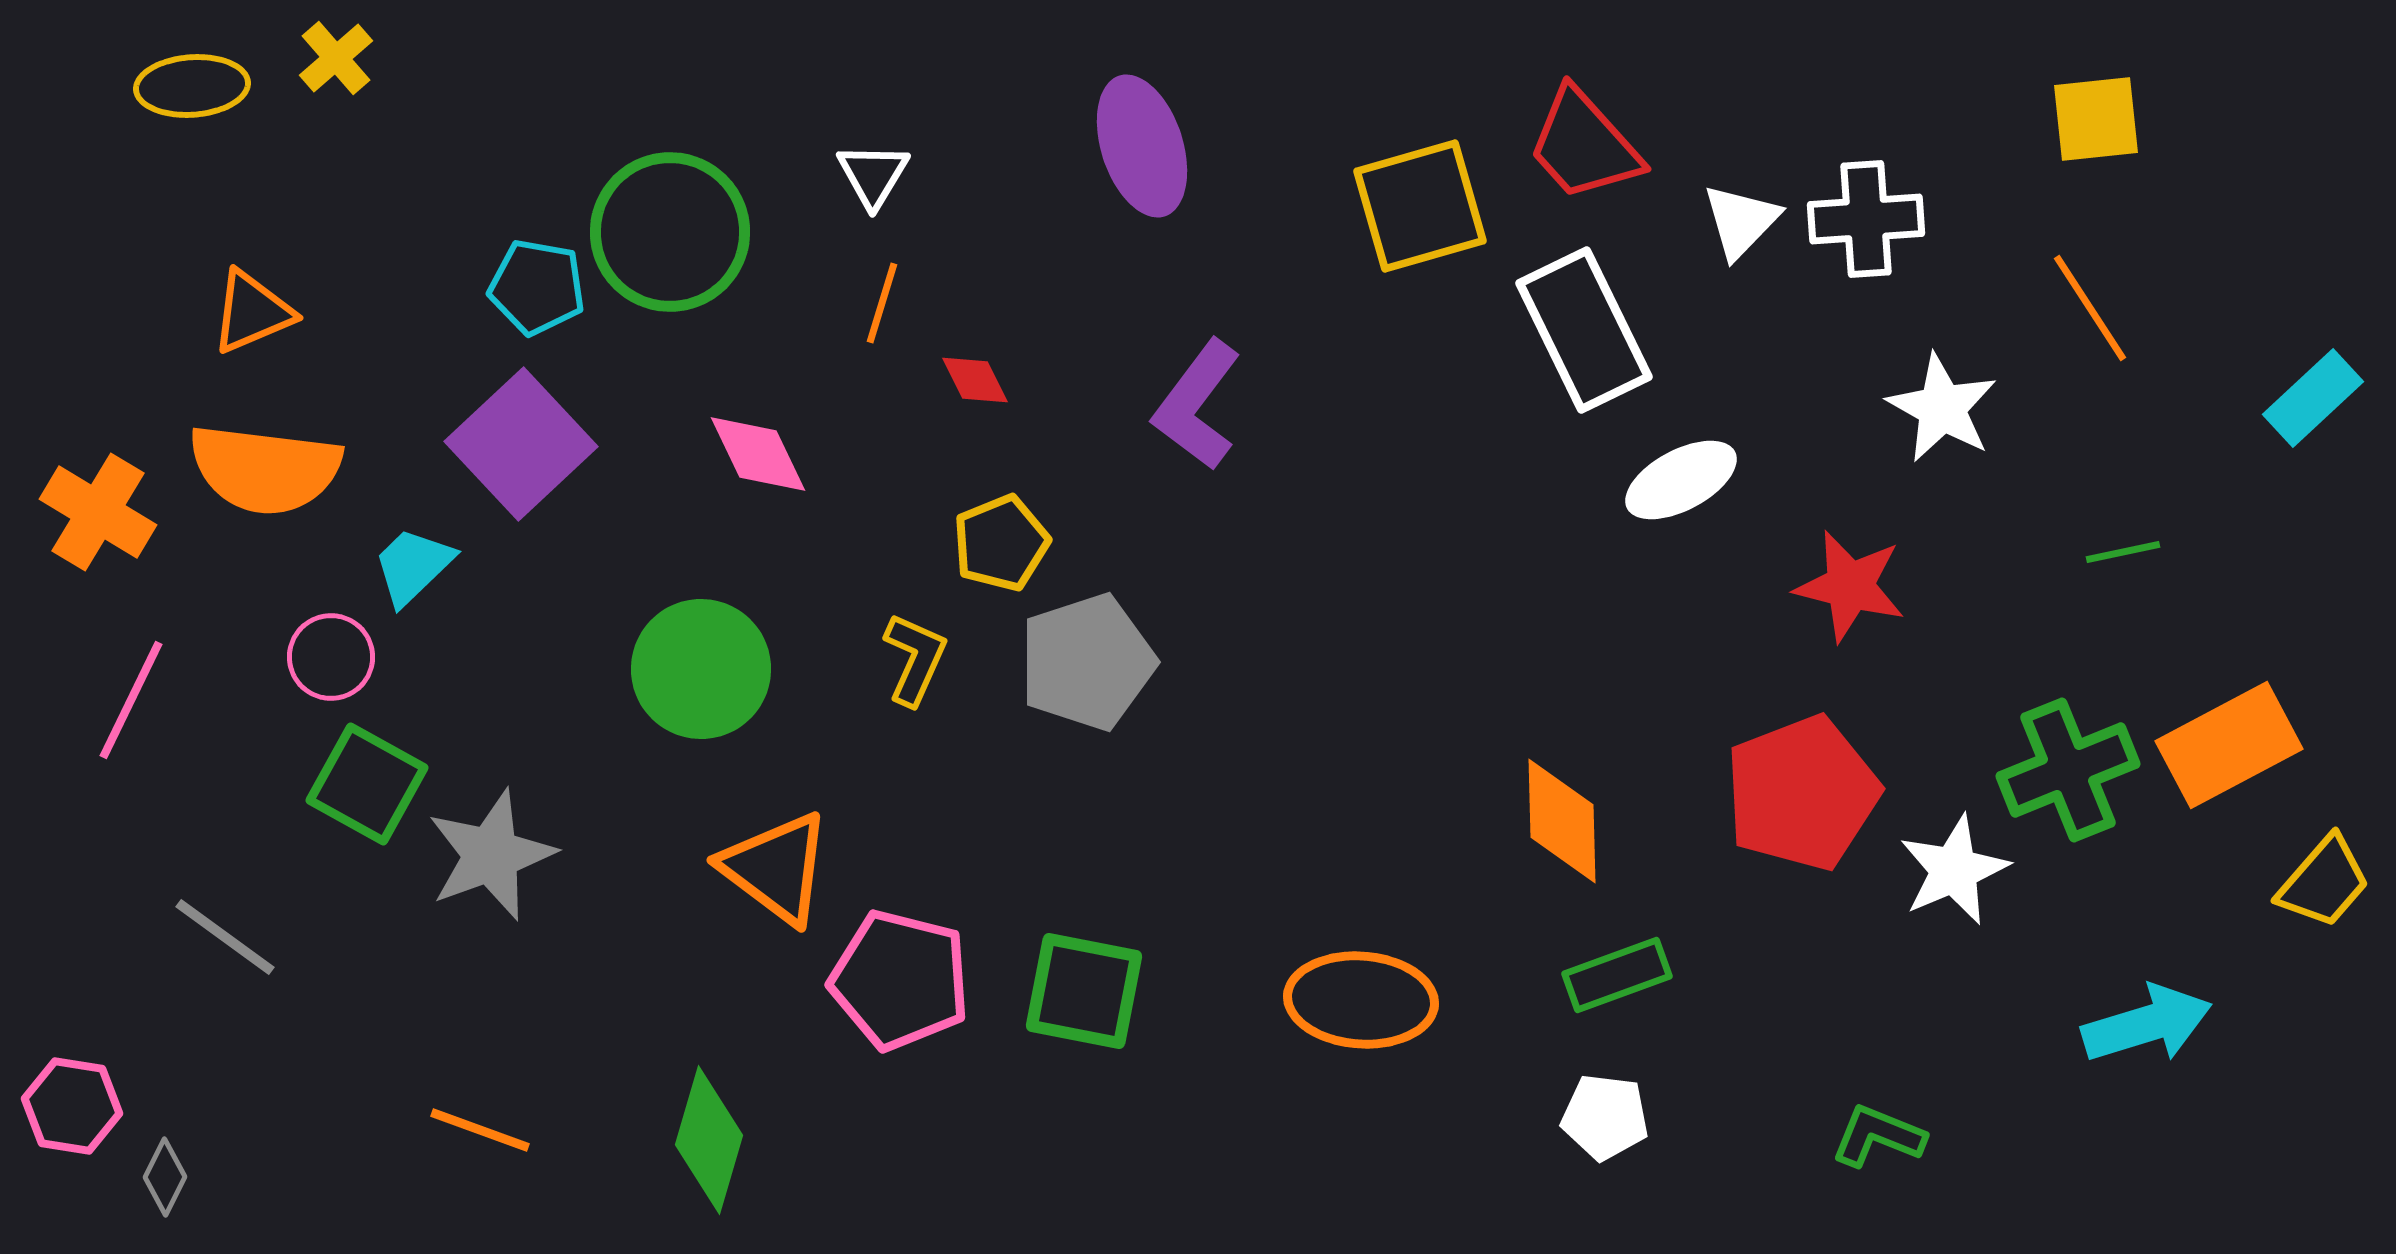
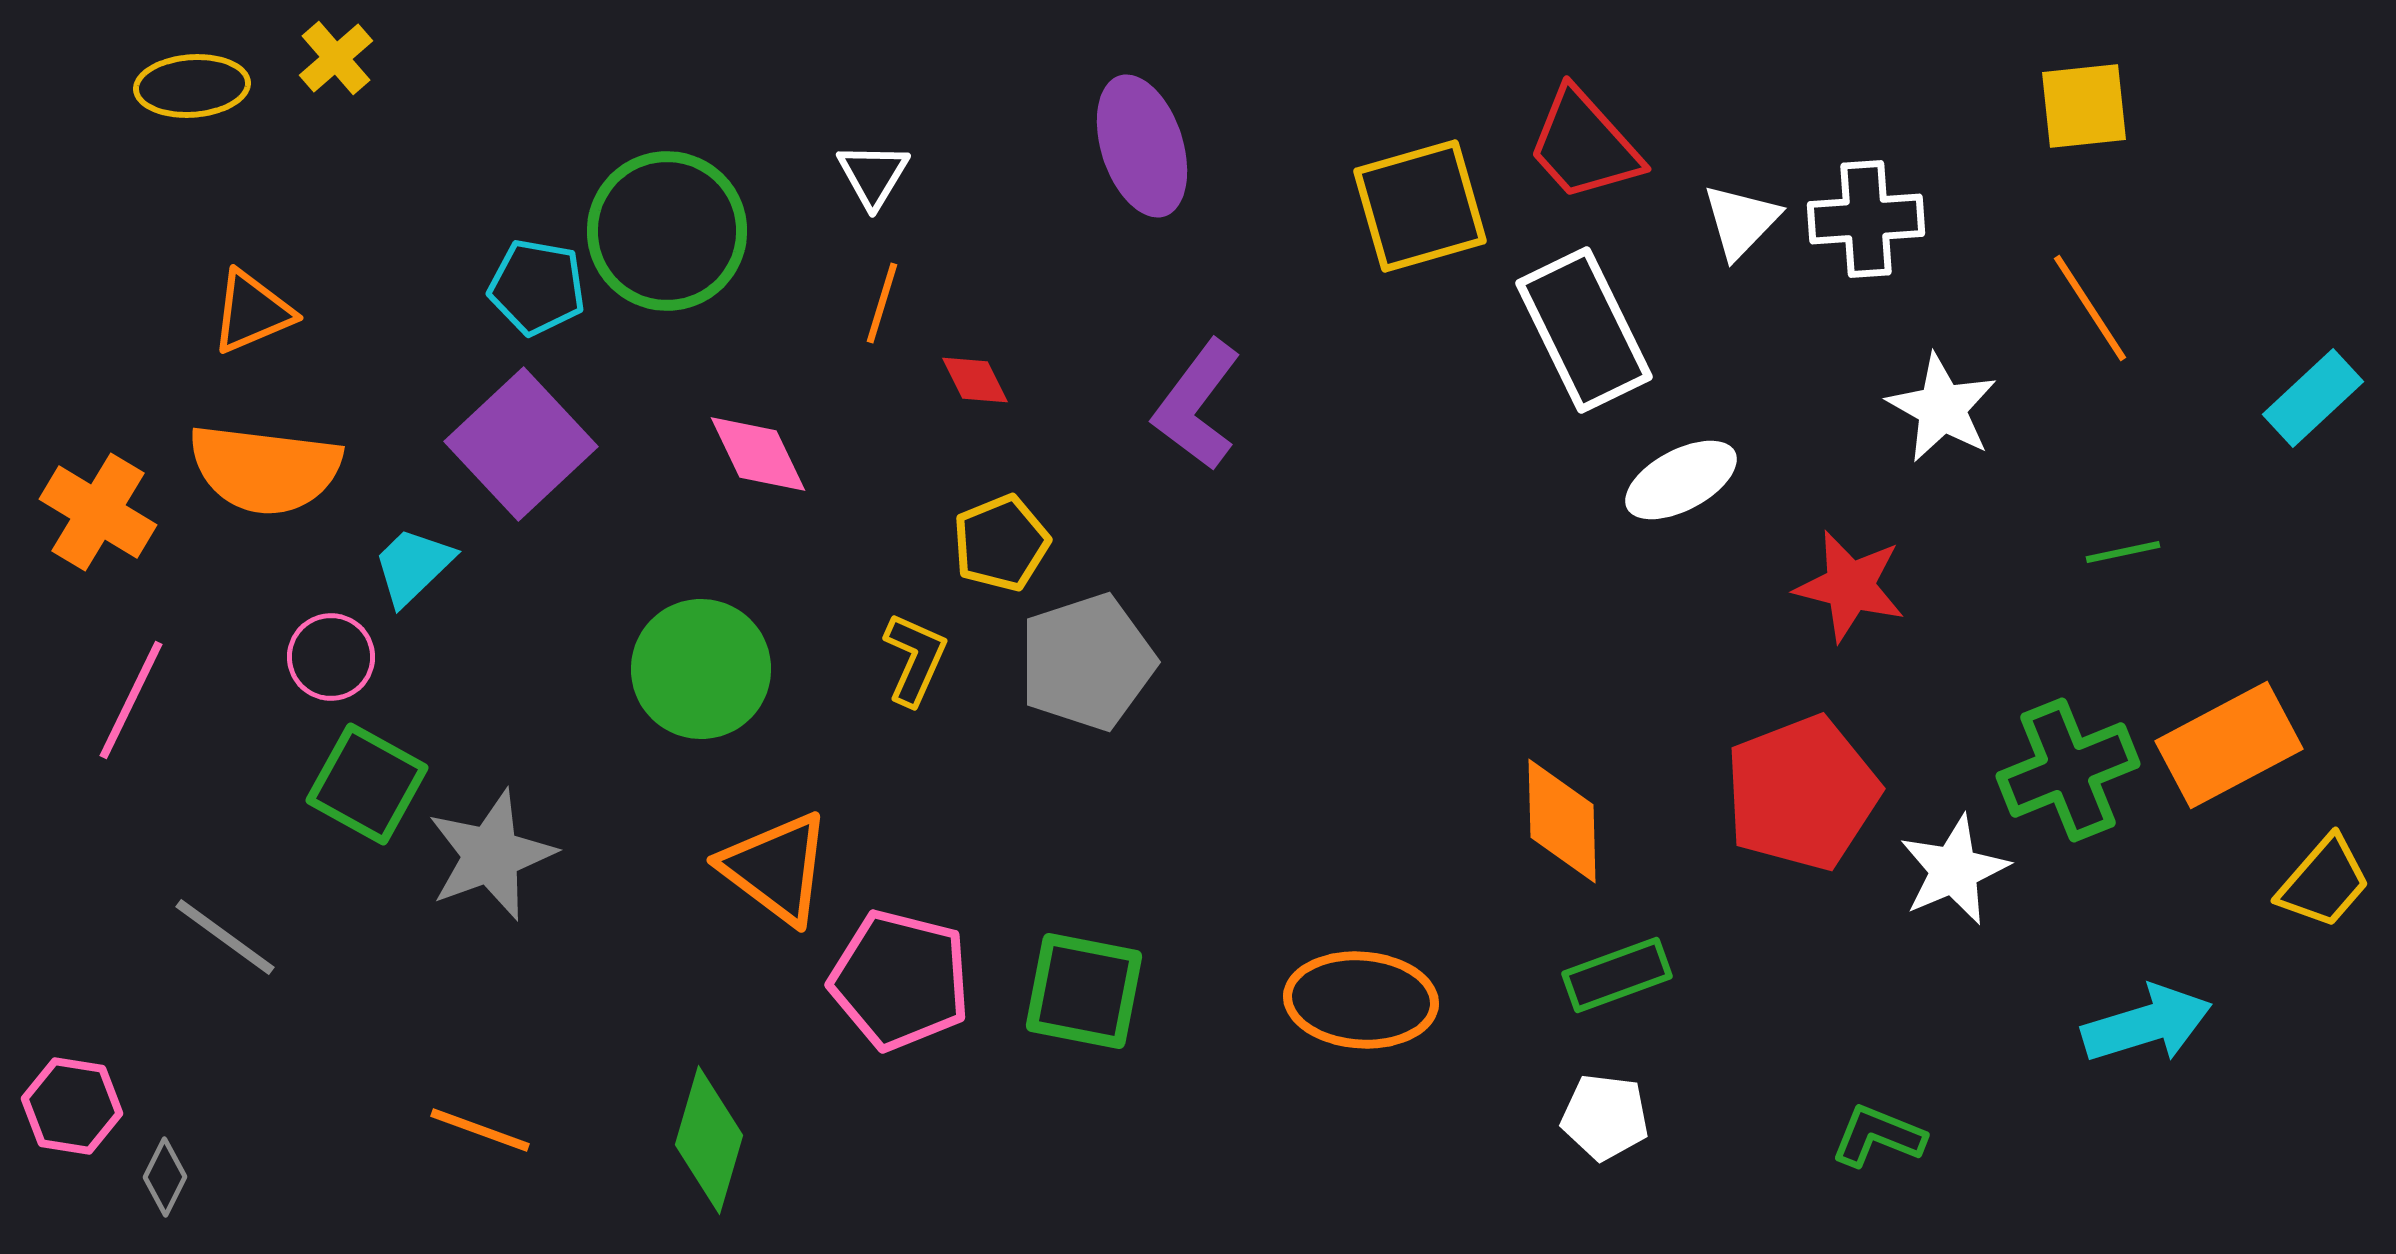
yellow square at (2096, 119): moved 12 px left, 13 px up
green circle at (670, 232): moved 3 px left, 1 px up
